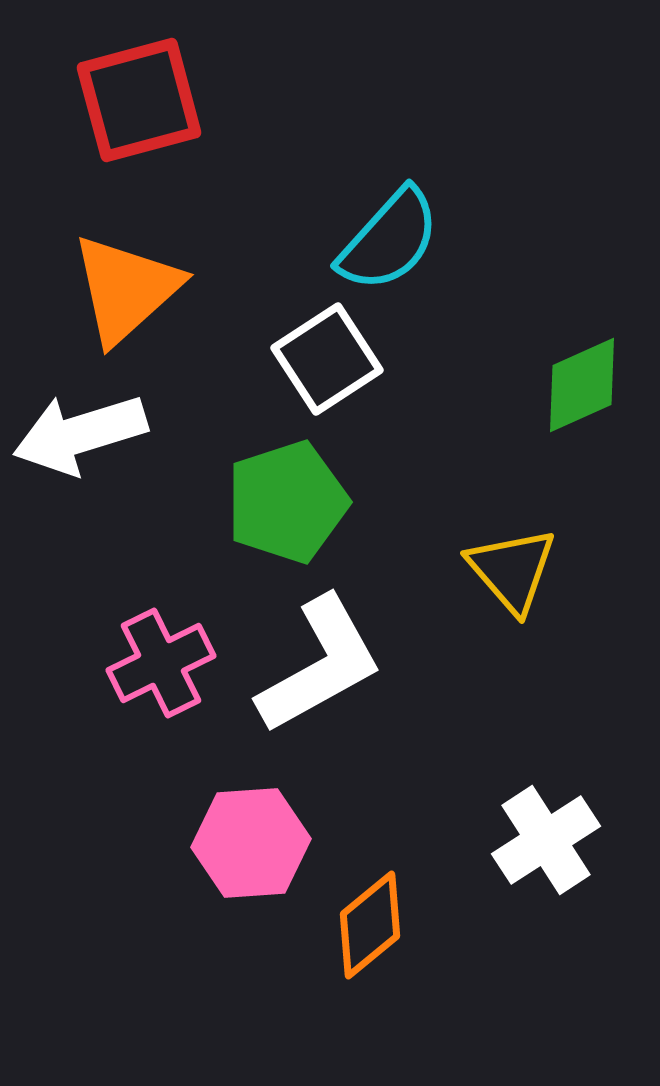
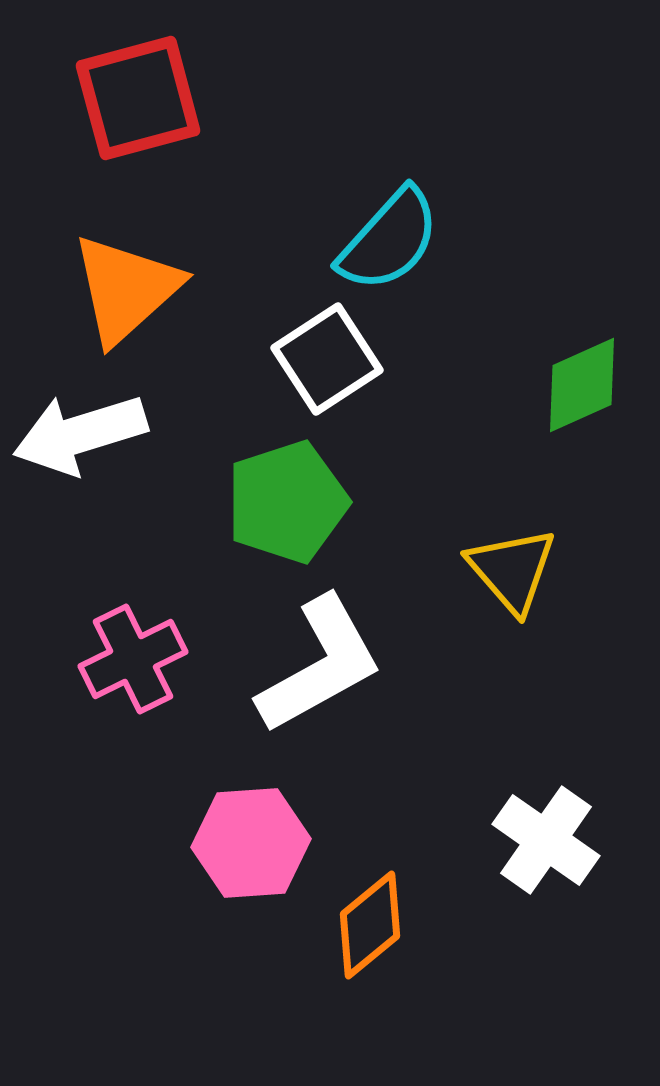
red square: moved 1 px left, 2 px up
pink cross: moved 28 px left, 4 px up
white cross: rotated 22 degrees counterclockwise
